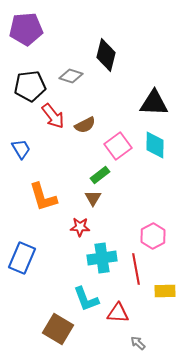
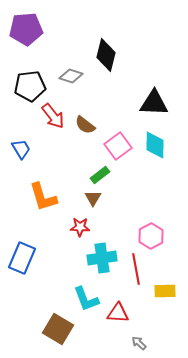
brown semicircle: rotated 65 degrees clockwise
pink hexagon: moved 2 px left
gray arrow: moved 1 px right
